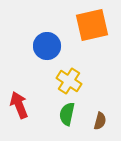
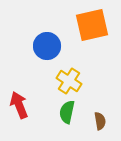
green semicircle: moved 2 px up
brown semicircle: rotated 24 degrees counterclockwise
